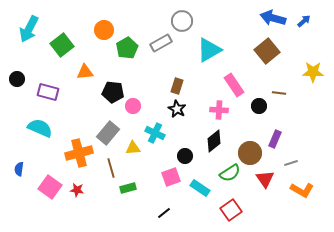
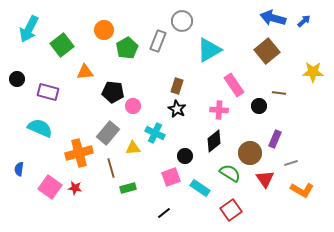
gray rectangle at (161, 43): moved 3 px left, 2 px up; rotated 40 degrees counterclockwise
green semicircle at (230, 173): rotated 115 degrees counterclockwise
red star at (77, 190): moved 2 px left, 2 px up
